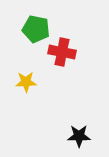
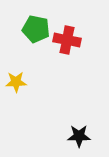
red cross: moved 5 px right, 12 px up
yellow star: moved 10 px left
